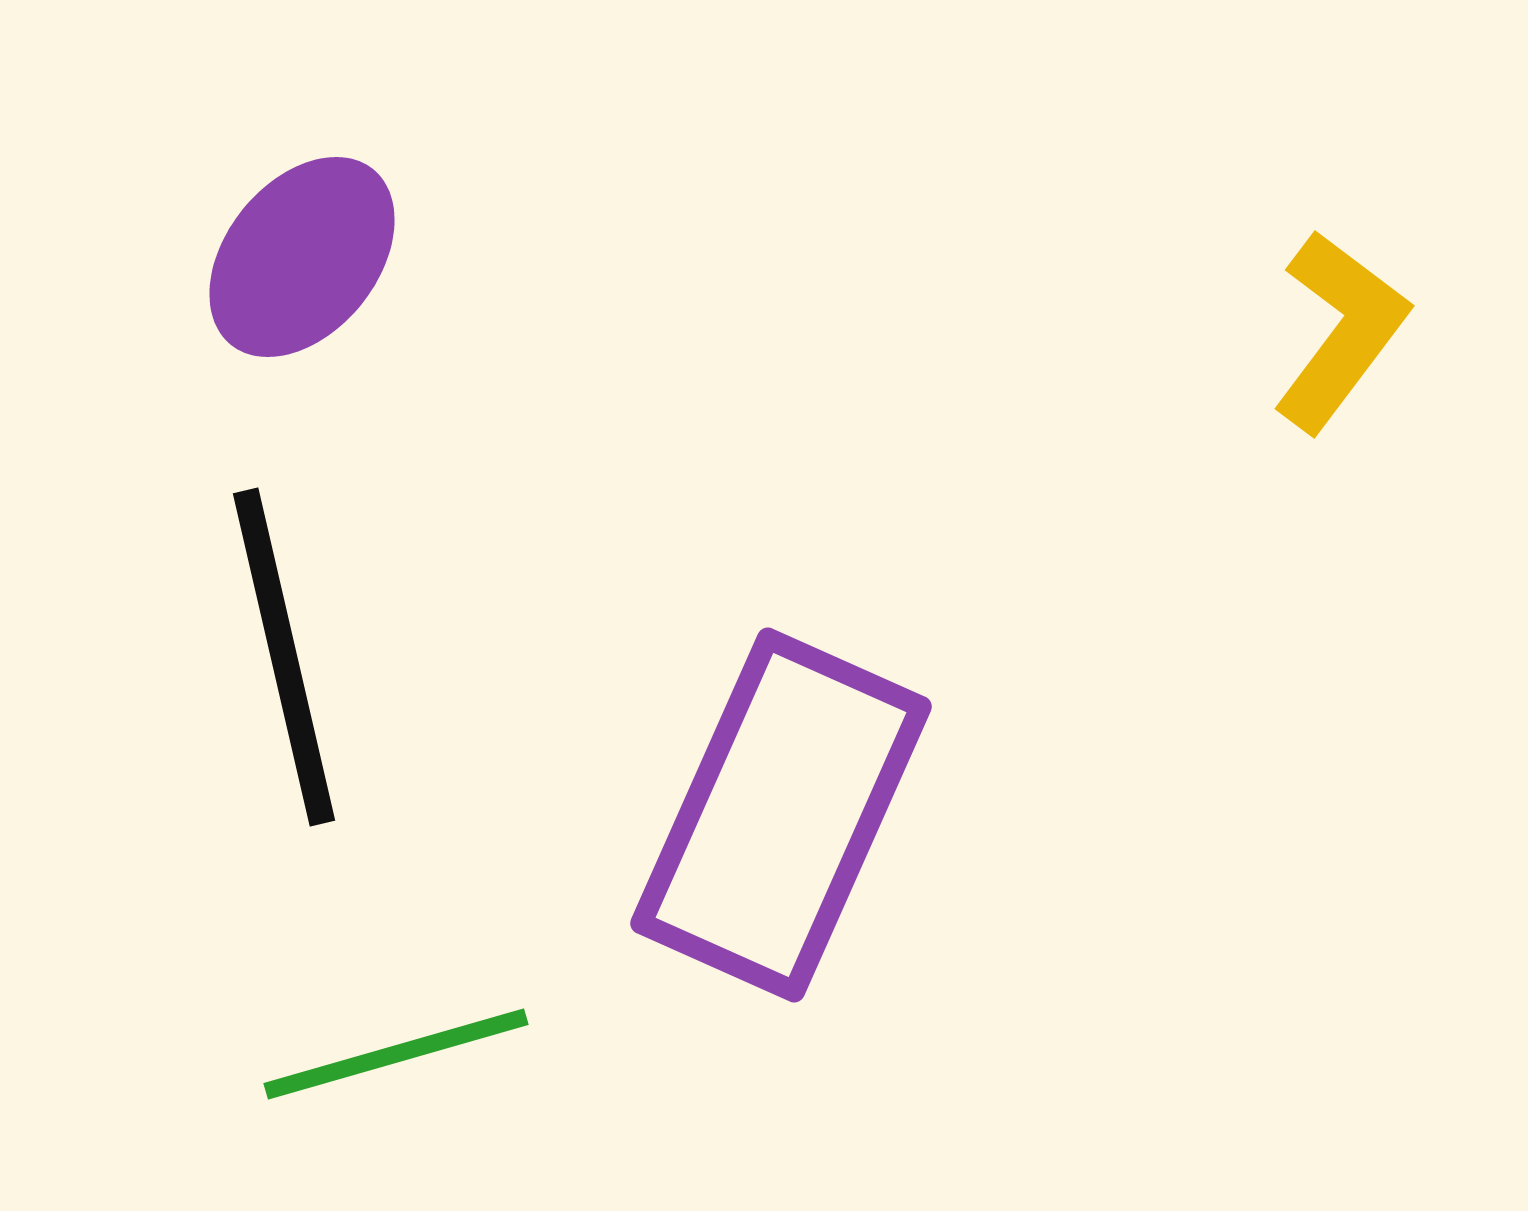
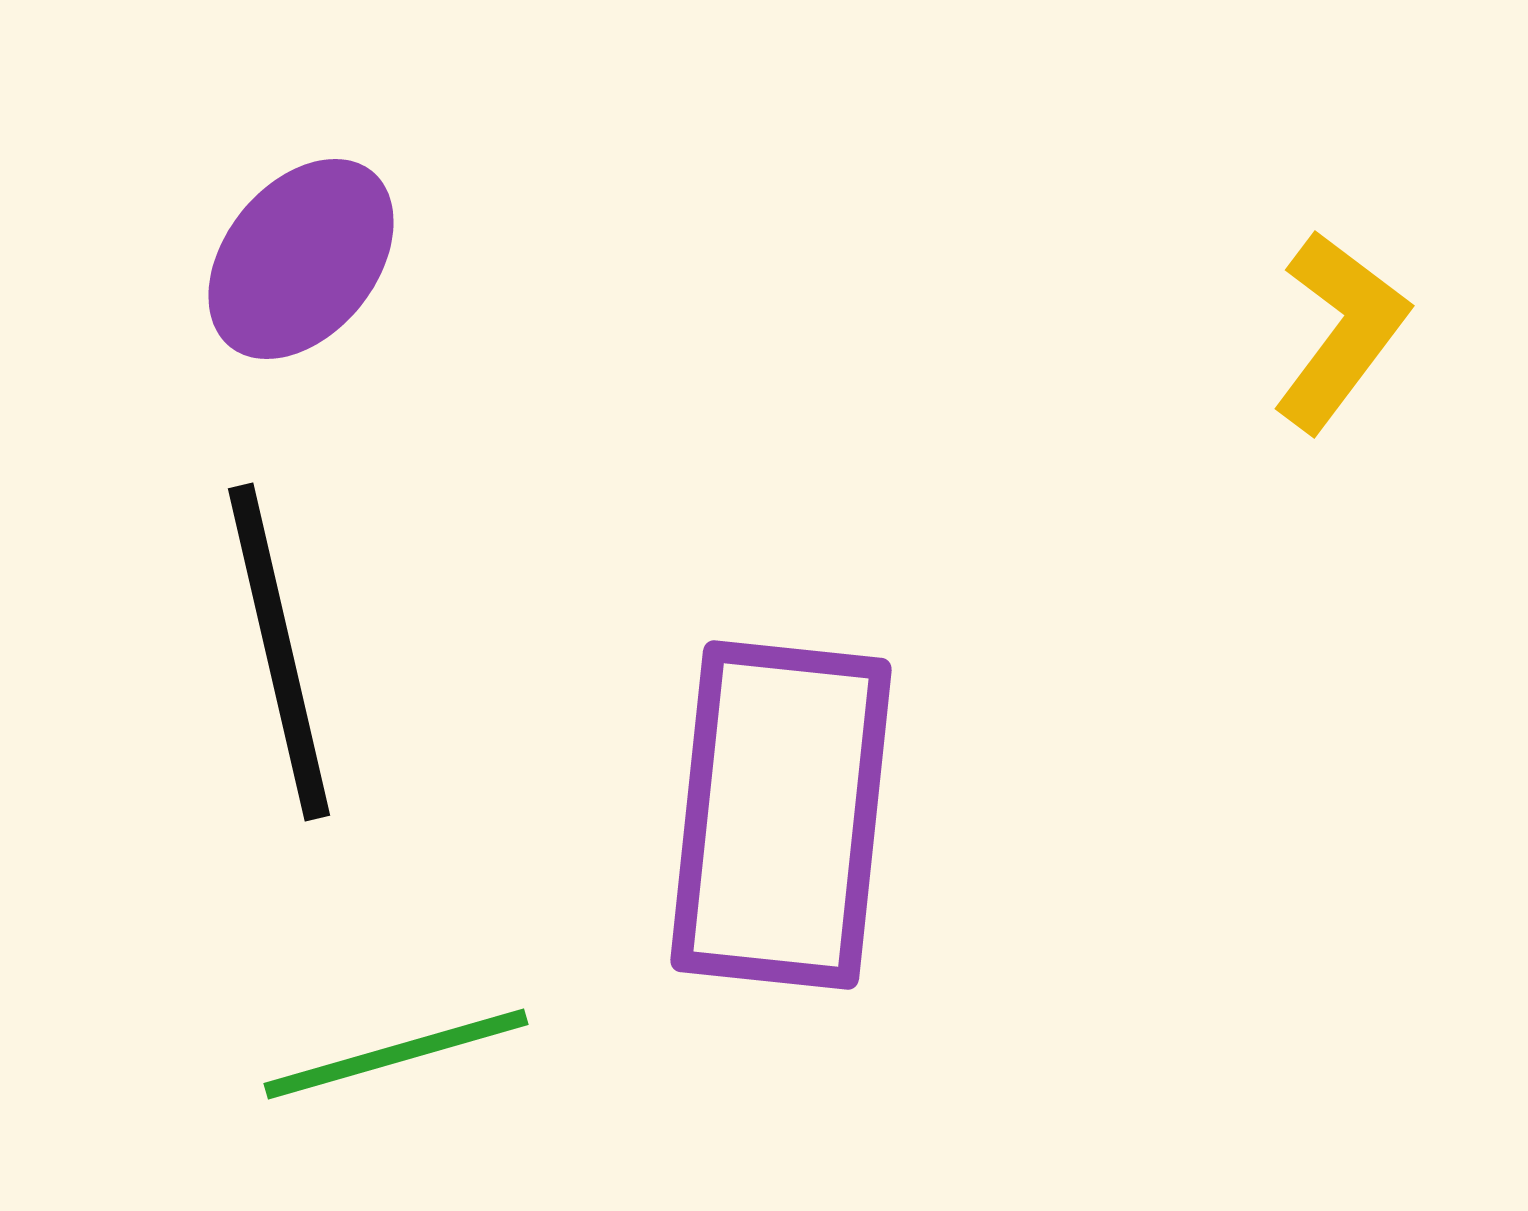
purple ellipse: moved 1 px left, 2 px down
black line: moved 5 px left, 5 px up
purple rectangle: rotated 18 degrees counterclockwise
